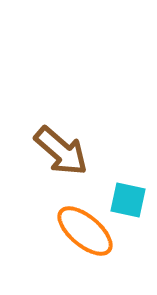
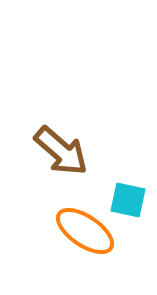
orange ellipse: rotated 6 degrees counterclockwise
